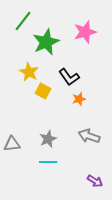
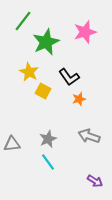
cyan line: rotated 54 degrees clockwise
